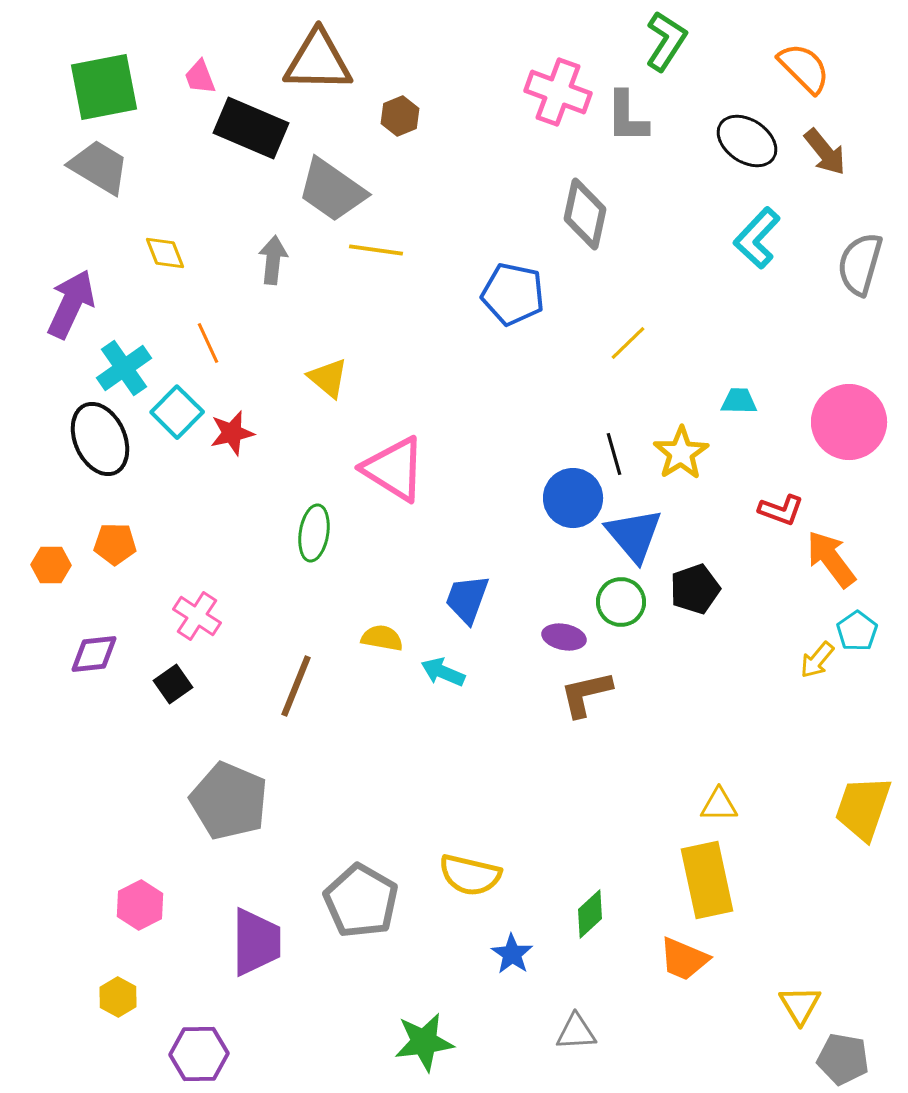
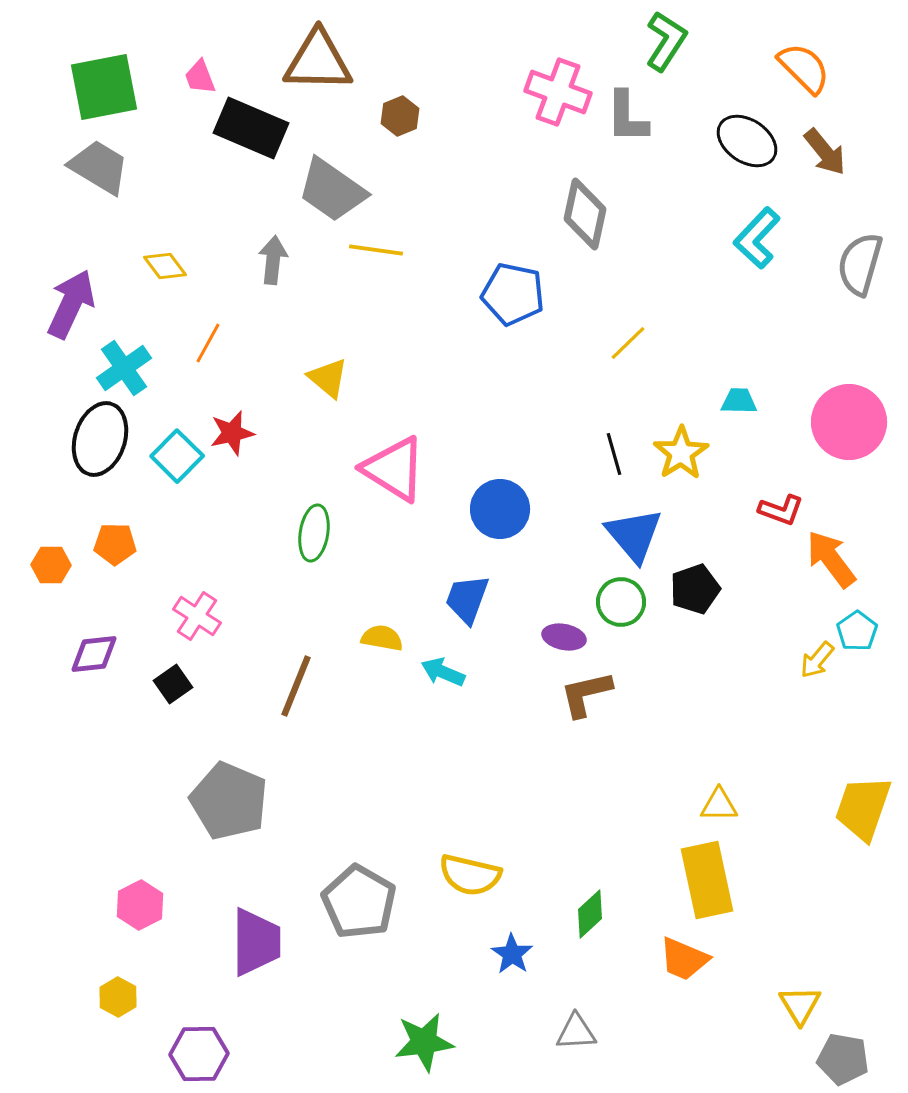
yellow diamond at (165, 253): moved 13 px down; rotated 15 degrees counterclockwise
orange line at (208, 343): rotated 54 degrees clockwise
cyan square at (177, 412): moved 44 px down
black ellipse at (100, 439): rotated 42 degrees clockwise
blue circle at (573, 498): moved 73 px left, 11 px down
gray pentagon at (361, 901): moved 2 px left, 1 px down
